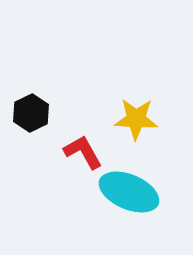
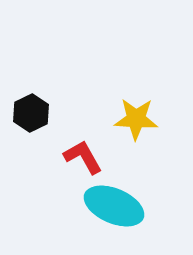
red L-shape: moved 5 px down
cyan ellipse: moved 15 px left, 14 px down
